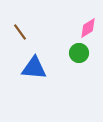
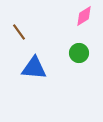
pink diamond: moved 4 px left, 12 px up
brown line: moved 1 px left
